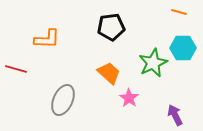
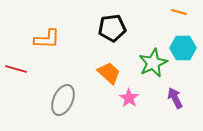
black pentagon: moved 1 px right, 1 px down
purple arrow: moved 17 px up
